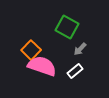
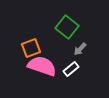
green square: rotated 10 degrees clockwise
orange square: moved 2 px up; rotated 24 degrees clockwise
white rectangle: moved 4 px left, 2 px up
